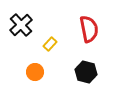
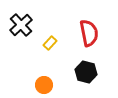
red semicircle: moved 4 px down
yellow rectangle: moved 1 px up
orange circle: moved 9 px right, 13 px down
